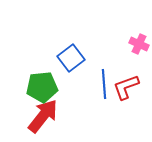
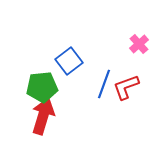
pink cross: rotated 24 degrees clockwise
blue square: moved 2 px left, 3 px down
blue line: rotated 24 degrees clockwise
red arrow: rotated 21 degrees counterclockwise
